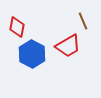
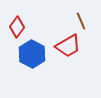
brown line: moved 2 px left
red diamond: rotated 25 degrees clockwise
